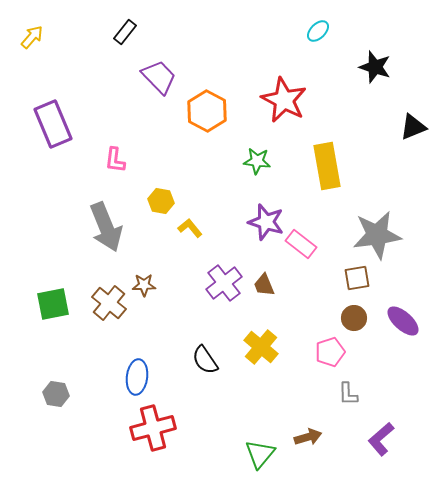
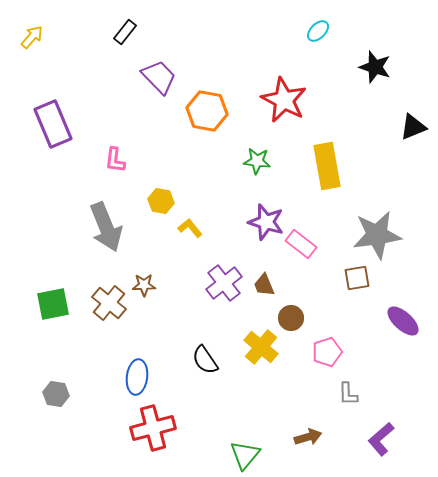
orange hexagon: rotated 18 degrees counterclockwise
brown circle: moved 63 px left
pink pentagon: moved 3 px left
green triangle: moved 15 px left, 1 px down
